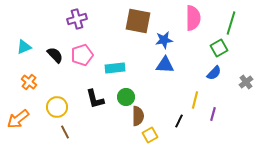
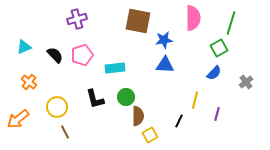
purple line: moved 4 px right
